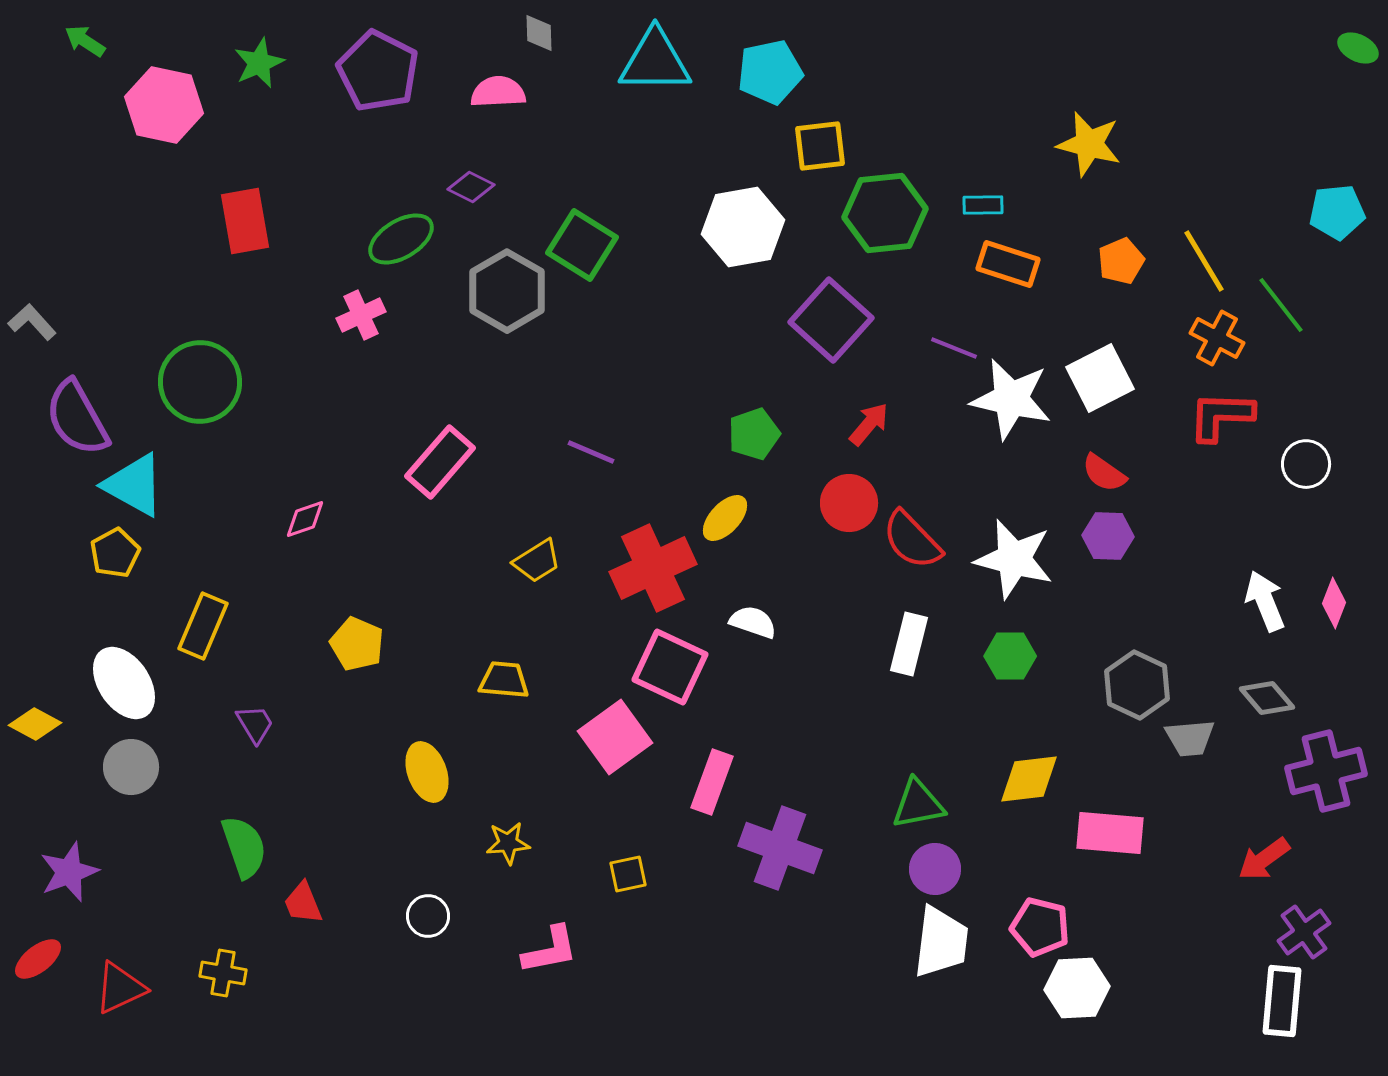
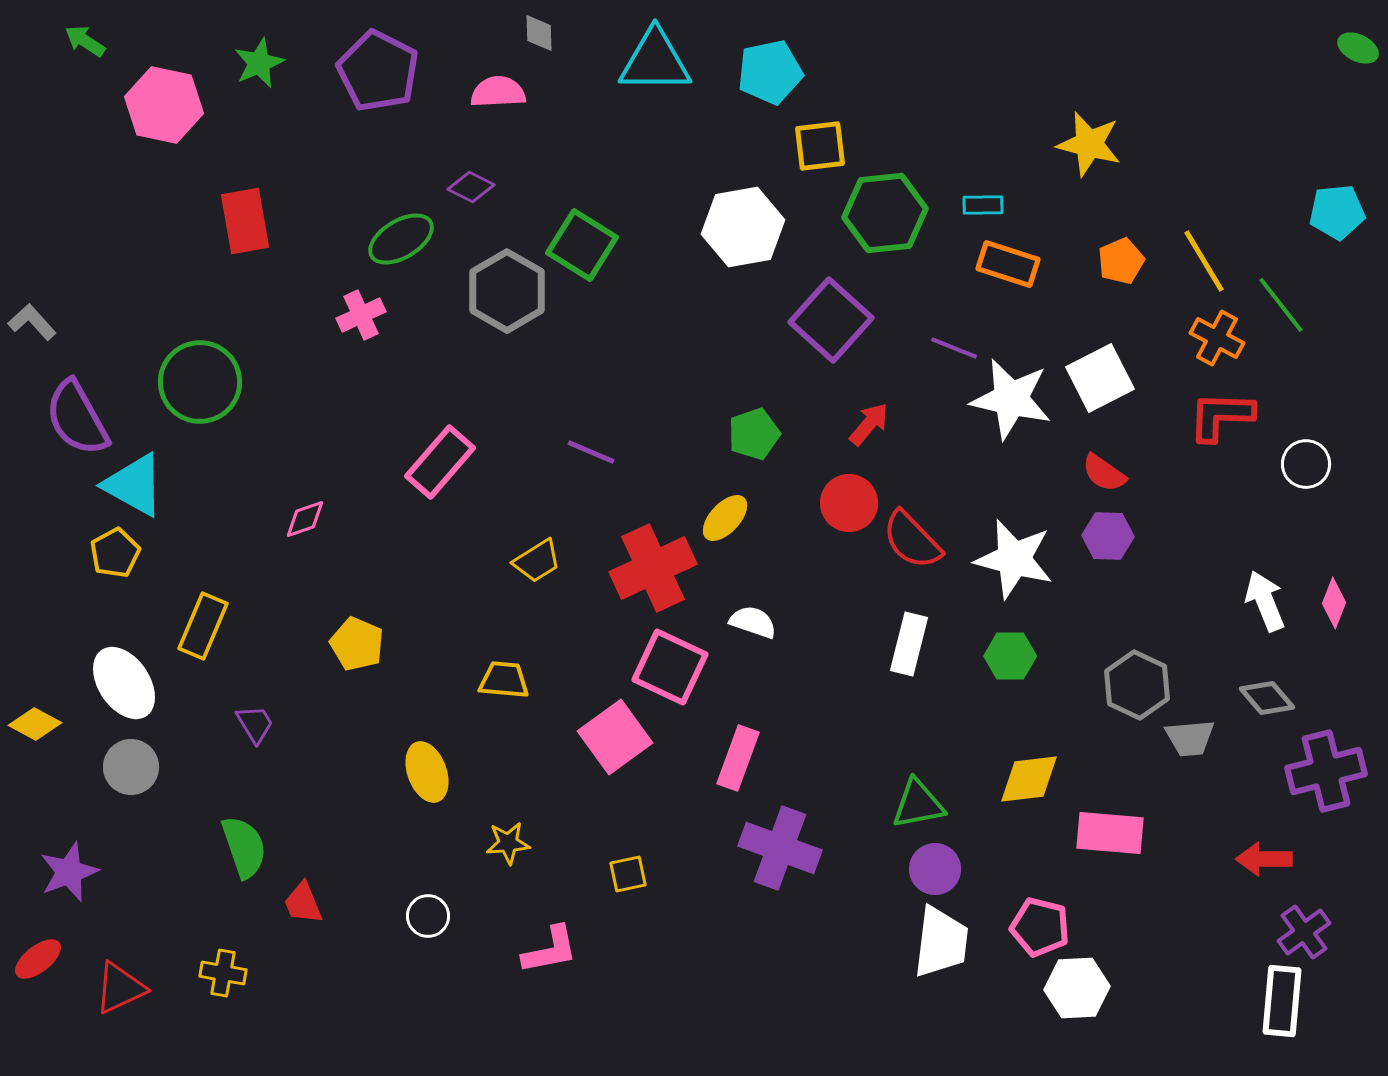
pink rectangle at (712, 782): moved 26 px right, 24 px up
red arrow at (1264, 859): rotated 36 degrees clockwise
